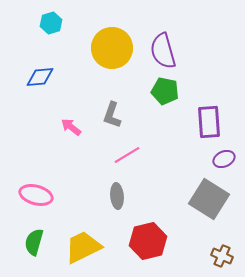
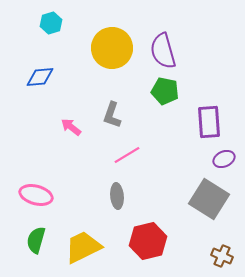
green semicircle: moved 2 px right, 2 px up
